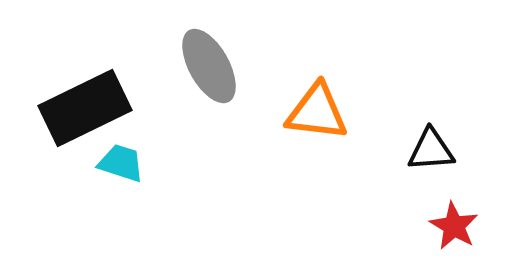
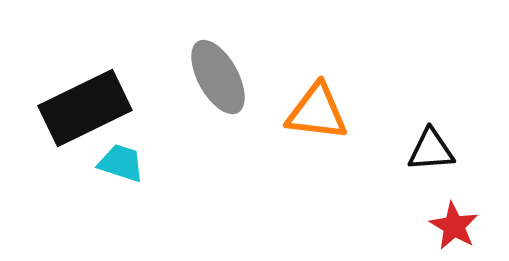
gray ellipse: moved 9 px right, 11 px down
